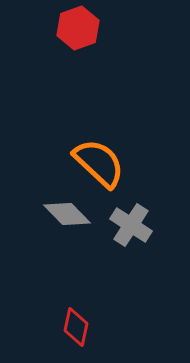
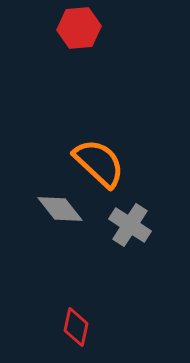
red hexagon: moved 1 px right; rotated 15 degrees clockwise
gray diamond: moved 7 px left, 5 px up; rotated 6 degrees clockwise
gray cross: moved 1 px left
